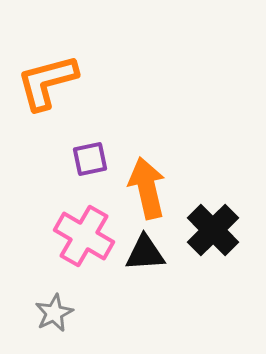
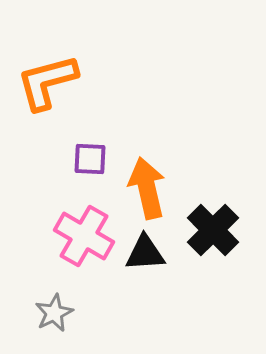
purple square: rotated 15 degrees clockwise
